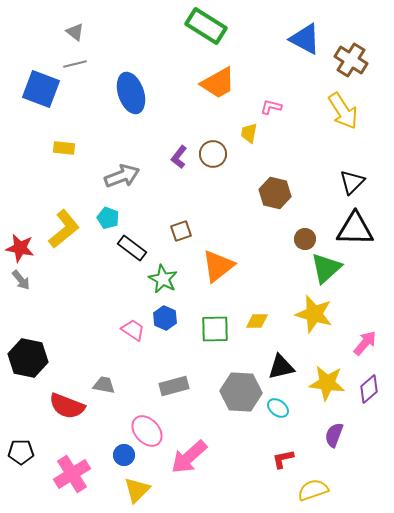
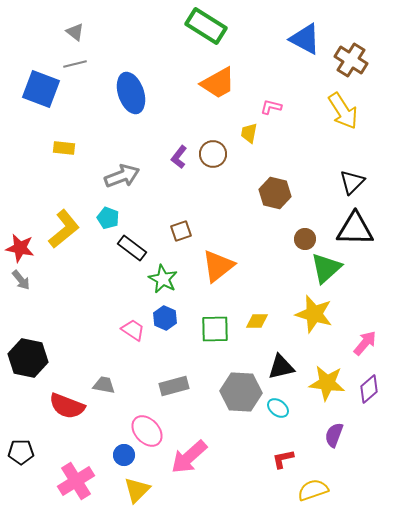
pink cross at (72, 474): moved 4 px right, 7 px down
